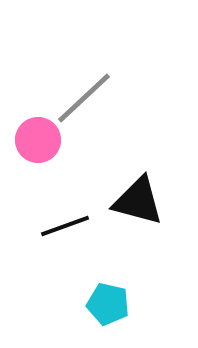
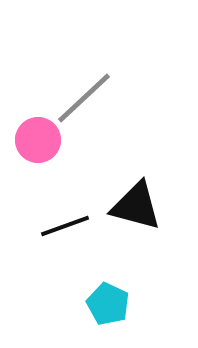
black triangle: moved 2 px left, 5 px down
cyan pentagon: rotated 12 degrees clockwise
